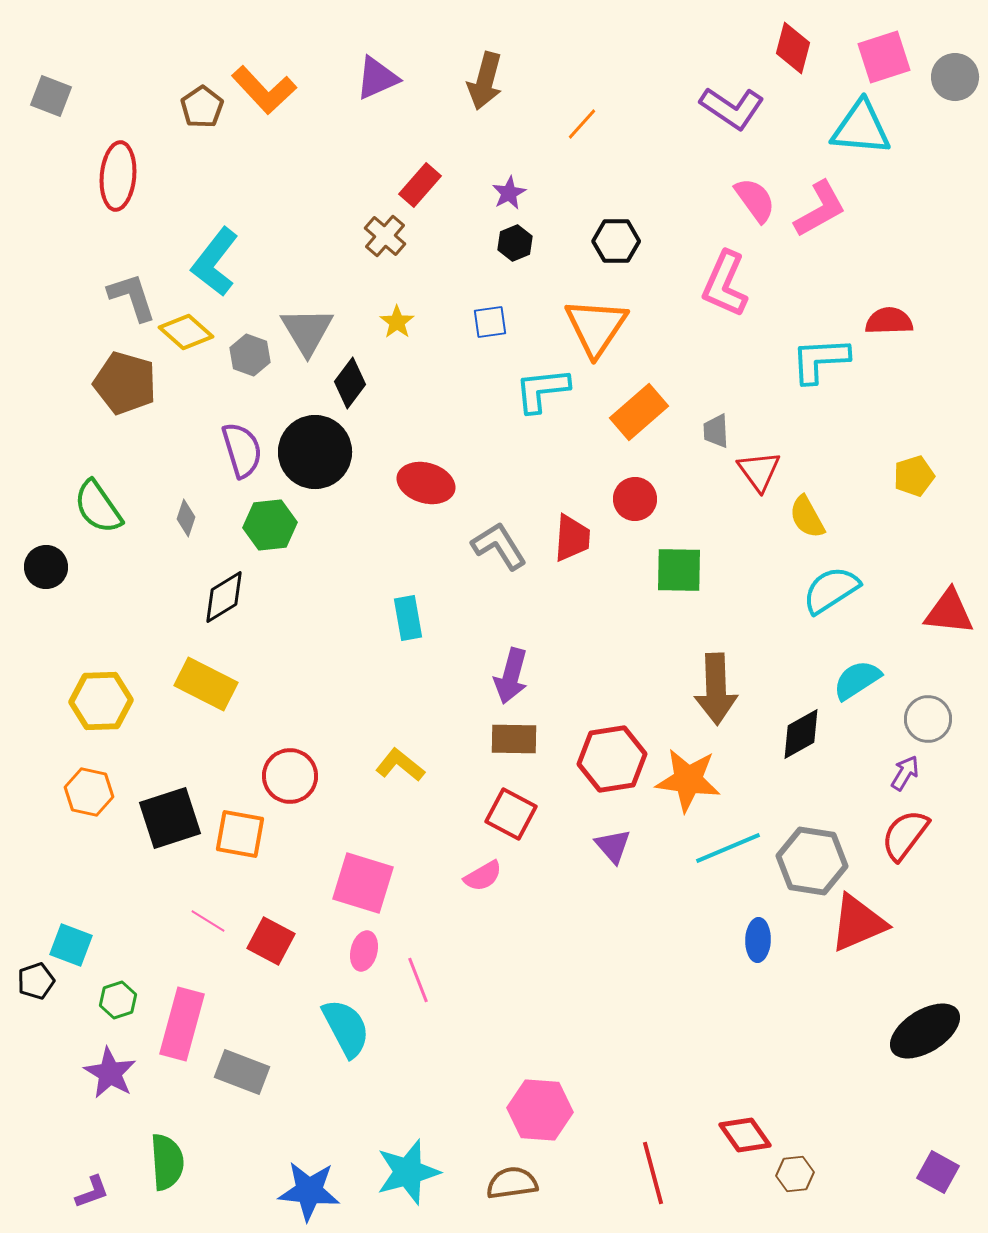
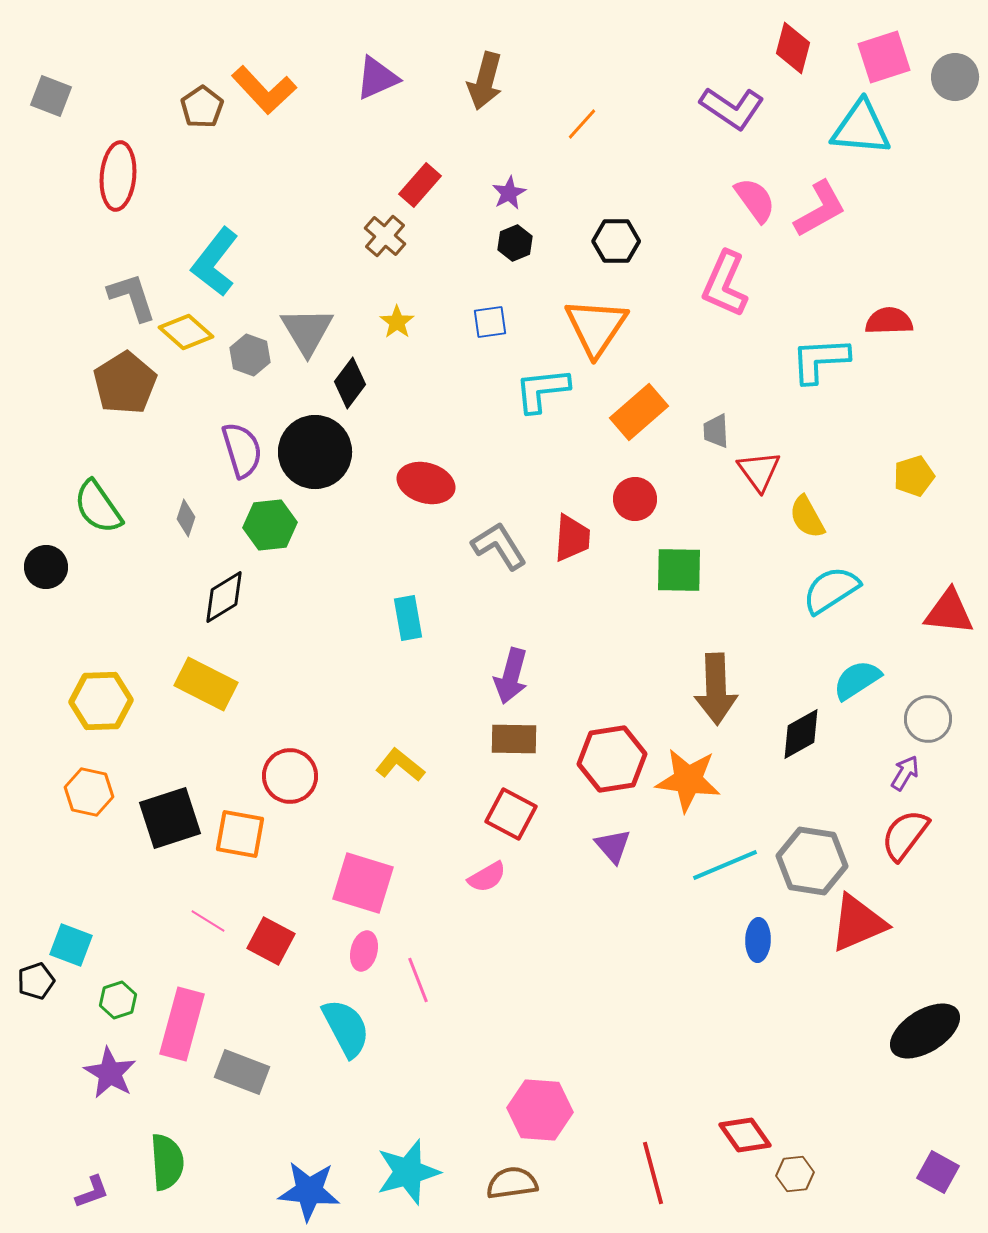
brown pentagon at (125, 383): rotated 24 degrees clockwise
cyan line at (728, 848): moved 3 px left, 17 px down
pink semicircle at (483, 876): moved 4 px right, 1 px down
